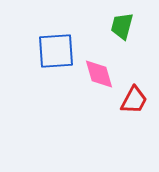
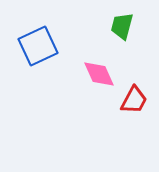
blue square: moved 18 px left, 5 px up; rotated 21 degrees counterclockwise
pink diamond: rotated 8 degrees counterclockwise
